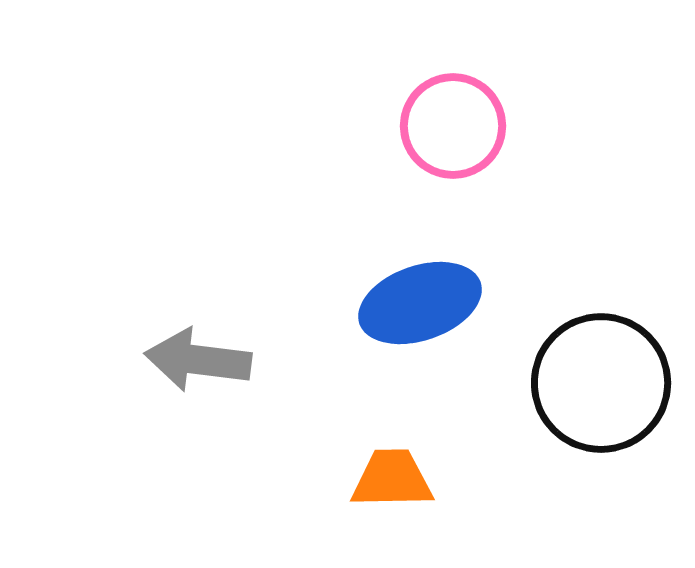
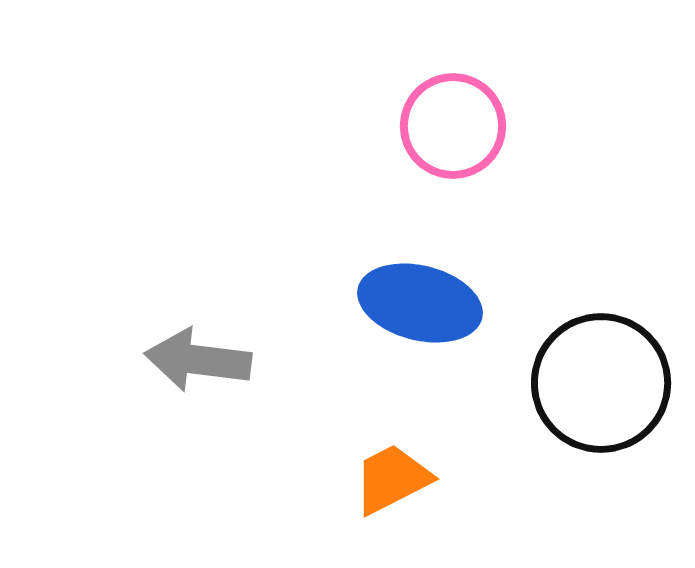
blue ellipse: rotated 33 degrees clockwise
orange trapezoid: rotated 26 degrees counterclockwise
